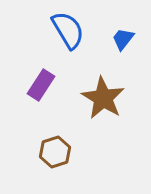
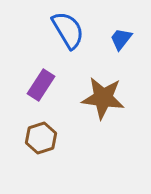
blue trapezoid: moved 2 px left
brown star: rotated 24 degrees counterclockwise
brown hexagon: moved 14 px left, 14 px up
